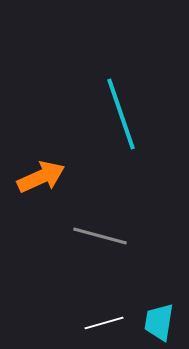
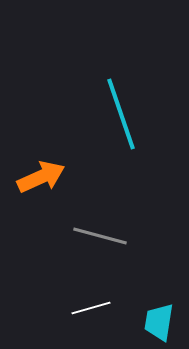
white line: moved 13 px left, 15 px up
